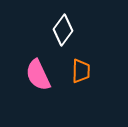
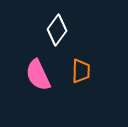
white diamond: moved 6 px left
